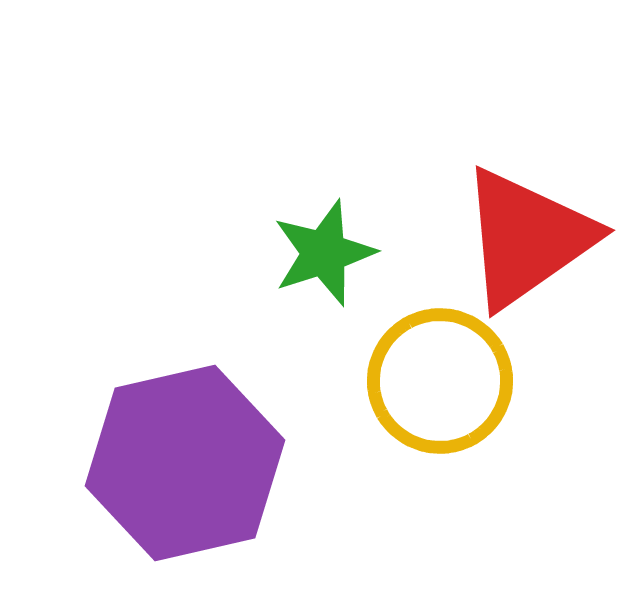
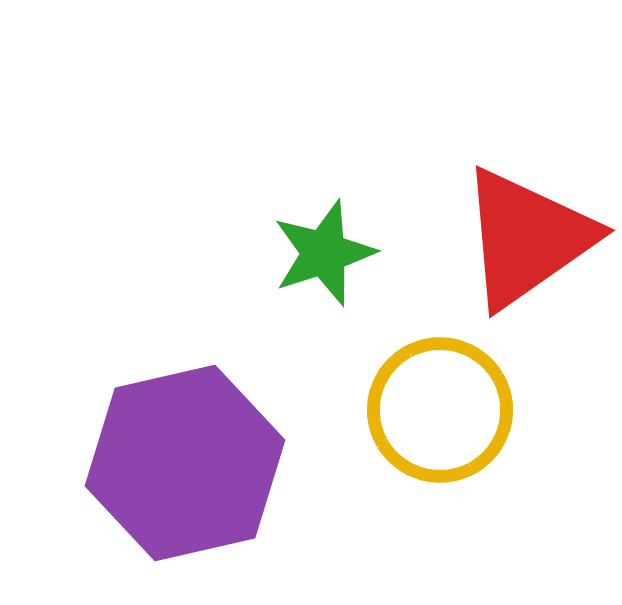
yellow circle: moved 29 px down
